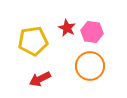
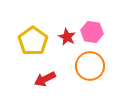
red star: moved 9 px down
yellow pentagon: rotated 28 degrees counterclockwise
red arrow: moved 5 px right
